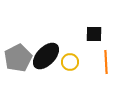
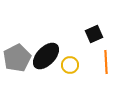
black square: rotated 24 degrees counterclockwise
gray pentagon: moved 1 px left
yellow circle: moved 3 px down
